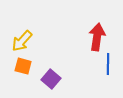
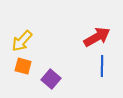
red arrow: rotated 52 degrees clockwise
blue line: moved 6 px left, 2 px down
